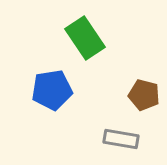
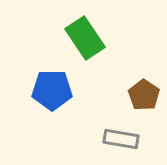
blue pentagon: rotated 9 degrees clockwise
brown pentagon: rotated 20 degrees clockwise
